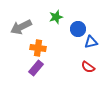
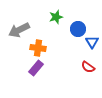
gray arrow: moved 2 px left, 3 px down
blue triangle: moved 1 px right; rotated 48 degrees counterclockwise
